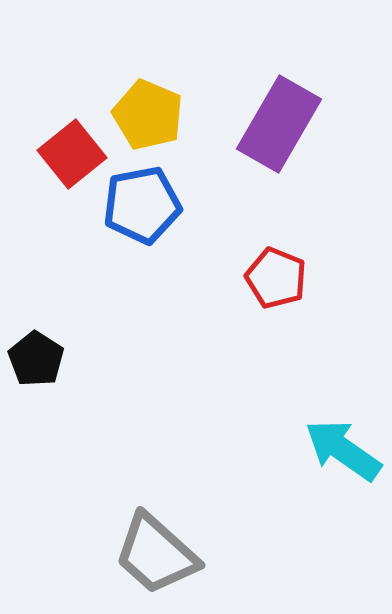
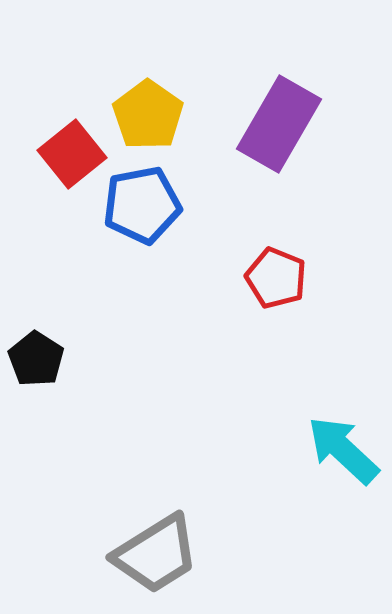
yellow pentagon: rotated 12 degrees clockwise
cyan arrow: rotated 8 degrees clockwise
gray trapezoid: rotated 74 degrees counterclockwise
